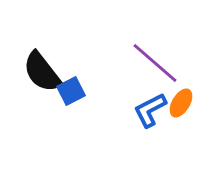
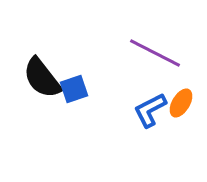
purple line: moved 10 px up; rotated 14 degrees counterclockwise
black semicircle: moved 6 px down
blue square: moved 3 px right, 2 px up; rotated 8 degrees clockwise
